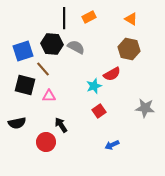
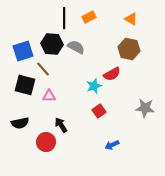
black semicircle: moved 3 px right
